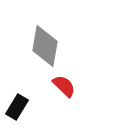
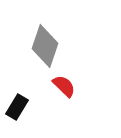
gray diamond: rotated 9 degrees clockwise
